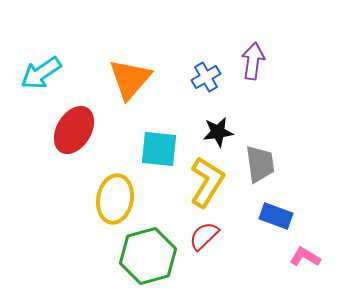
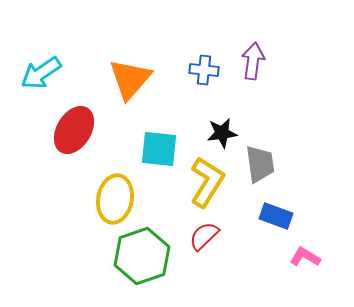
blue cross: moved 2 px left, 7 px up; rotated 36 degrees clockwise
black star: moved 4 px right, 1 px down
green hexagon: moved 6 px left; rotated 4 degrees counterclockwise
